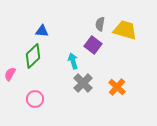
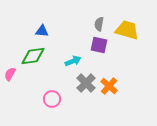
gray semicircle: moved 1 px left
yellow trapezoid: moved 2 px right
purple square: moved 6 px right; rotated 24 degrees counterclockwise
green diamond: rotated 35 degrees clockwise
cyan arrow: rotated 84 degrees clockwise
gray cross: moved 3 px right
orange cross: moved 8 px left, 1 px up
pink circle: moved 17 px right
